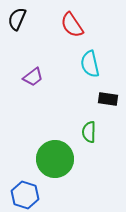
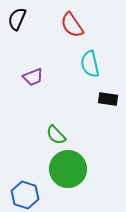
purple trapezoid: rotated 15 degrees clockwise
green semicircle: moved 33 px left, 3 px down; rotated 45 degrees counterclockwise
green circle: moved 13 px right, 10 px down
